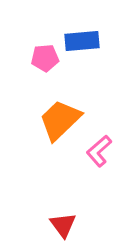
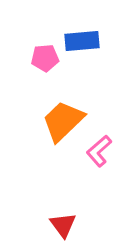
orange trapezoid: moved 3 px right, 1 px down
